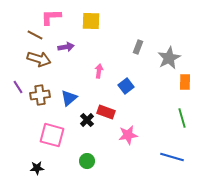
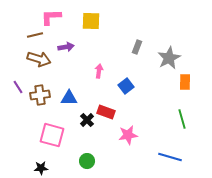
brown line: rotated 42 degrees counterclockwise
gray rectangle: moved 1 px left
blue triangle: rotated 42 degrees clockwise
green line: moved 1 px down
blue line: moved 2 px left
black star: moved 4 px right
